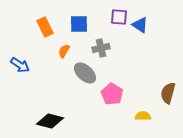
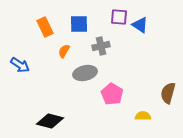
gray cross: moved 2 px up
gray ellipse: rotated 55 degrees counterclockwise
